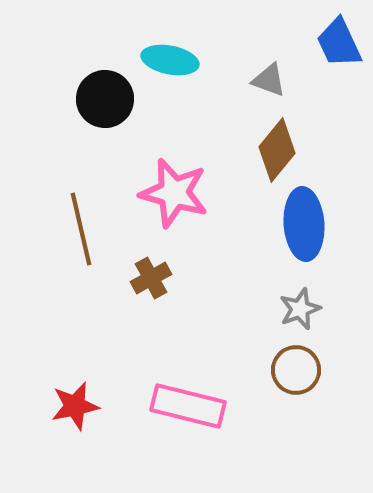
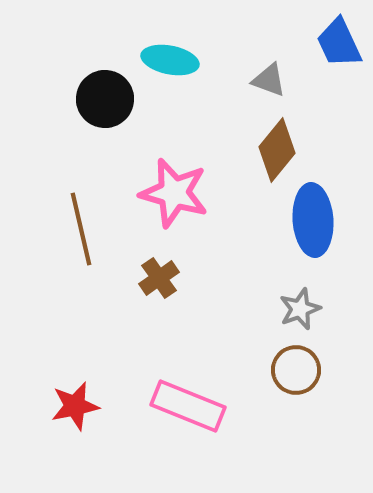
blue ellipse: moved 9 px right, 4 px up
brown cross: moved 8 px right; rotated 6 degrees counterclockwise
pink rectangle: rotated 8 degrees clockwise
